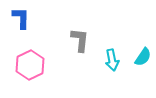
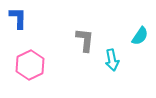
blue L-shape: moved 3 px left
gray L-shape: moved 5 px right
cyan semicircle: moved 3 px left, 21 px up
